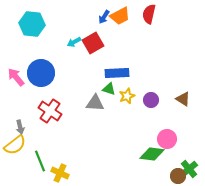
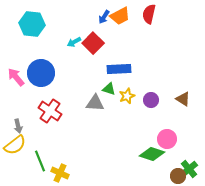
red square: rotated 15 degrees counterclockwise
blue rectangle: moved 2 px right, 4 px up
gray arrow: moved 2 px left, 1 px up
green diamond: rotated 10 degrees clockwise
